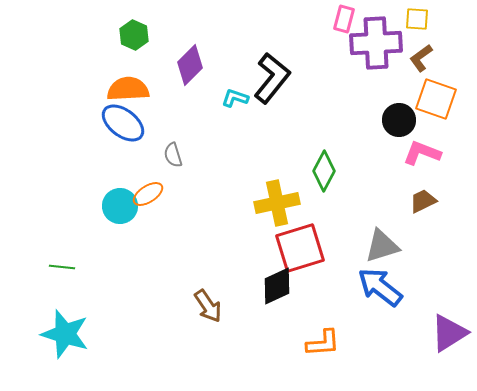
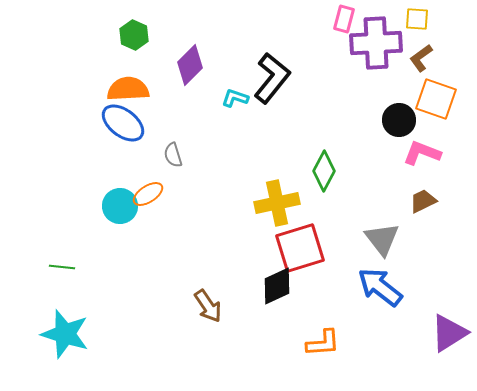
gray triangle: moved 7 px up; rotated 51 degrees counterclockwise
